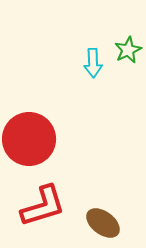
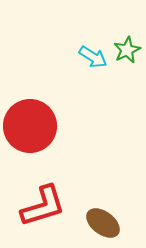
green star: moved 1 px left
cyan arrow: moved 6 px up; rotated 56 degrees counterclockwise
red circle: moved 1 px right, 13 px up
